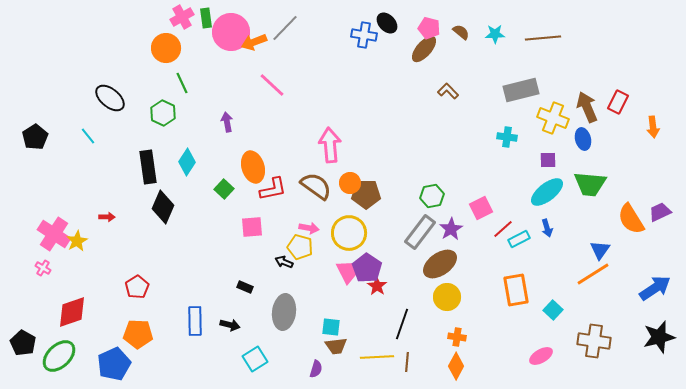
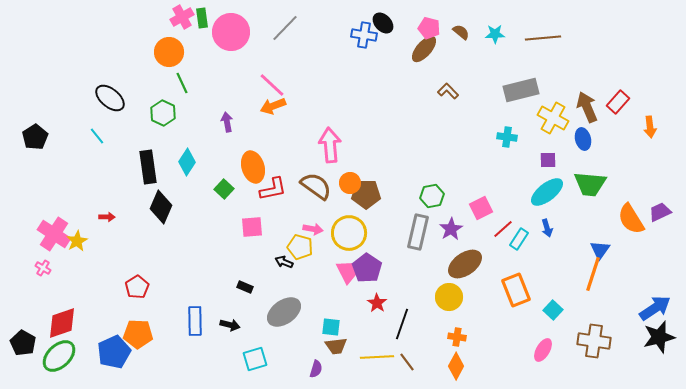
green rectangle at (206, 18): moved 4 px left
black ellipse at (387, 23): moved 4 px left
orange arrow at (254, 42): moved 19 px right, 64 px down
orange circle at (166, 48): moved 3 px right, 4 px down
red rectangle at (618, 102): rotated 15 degrees clockwise
yellow cross at (553, 118): rotated 8 degrees clockwise
orange arrow at (653, 127): moved 3 px left
cyan line at (88, 136): moved 9 px right
black diamond at (163, 207): moved 2 px left
pink arrow at (309, 228): moved 4 px right, 1 px down
gray rectangle at (420, 232): moved 2 px left; rotated 24 degrees counterclockwise
cyan rectangle at (519, 239): rotated 30 degrees counterclockwise
brown ellipse at (440, 264): moved 25 px right
orange line at (593, 274): rotated 40 degrees counterclockwise
red star at (377, 286): moved 17 px down
blue arrow at (655, 288): moved 20 px down
orange rectangle at (516, 290): rotated 12 degrees counterclockwise
yellow circle at (447, 297): moved 2 px right
red diamond at (72, 312): moved 10 px left, 11 px down
gray ellipse at (284, 312): rotated 48 degrees clockwise
pink ellipse at (541, 356): moved 2 px right, 6 px up; rotated 30 degrees counterclockwise
cyan square at (255, 359): rotated 15 degrees clockwise
brown line at (407, 362): rotated 42 degrees counterclockwise
blue pentagon at (114, 364): moved 12 px up
